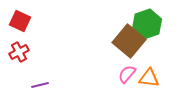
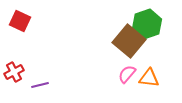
red cross: moved 5 px left, 20 px down
